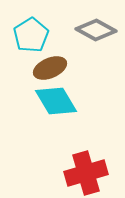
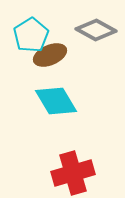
brown ellipse: moved 13 px up
red cross: moved 13 px left
